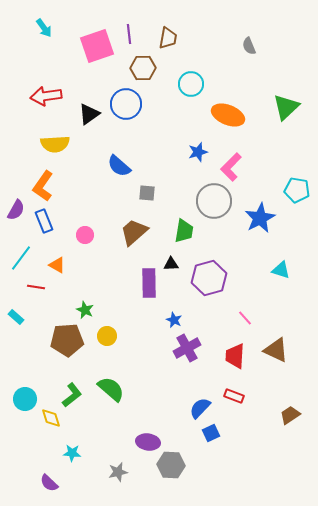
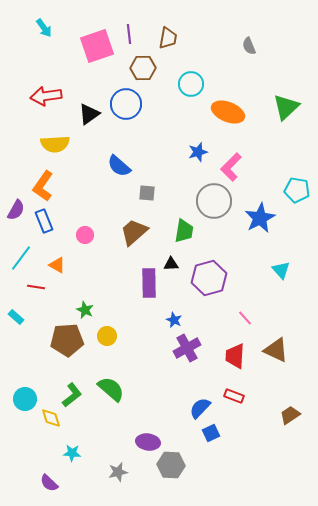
orange ellipse at (228, 115): moved 3 px up
cyan triangle at (281, 270): rotated 30 degrees clockwise
